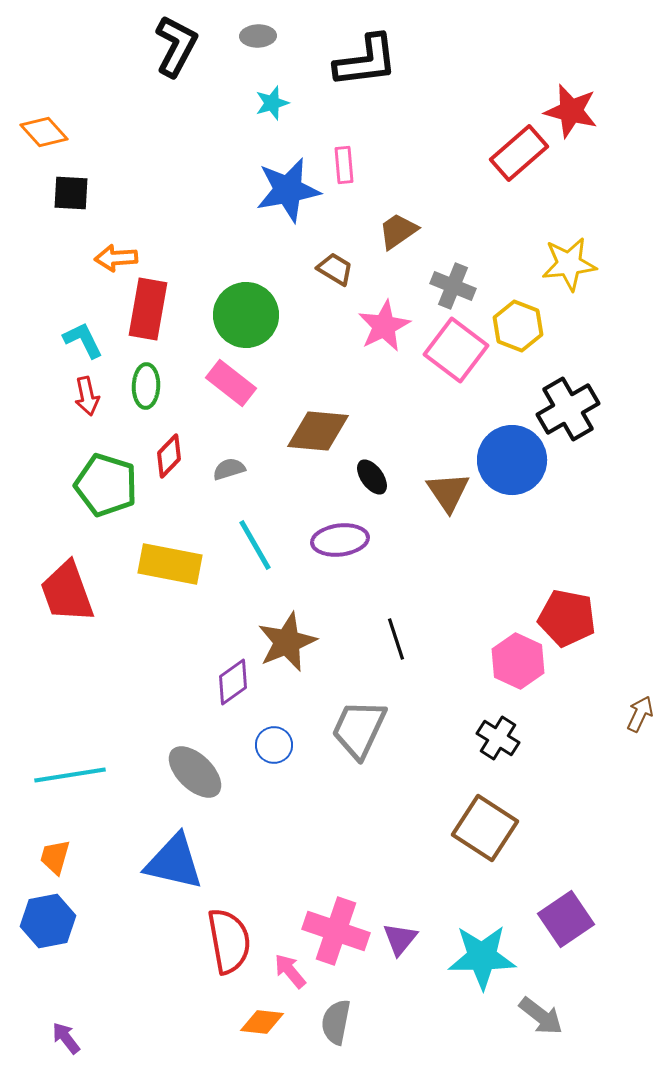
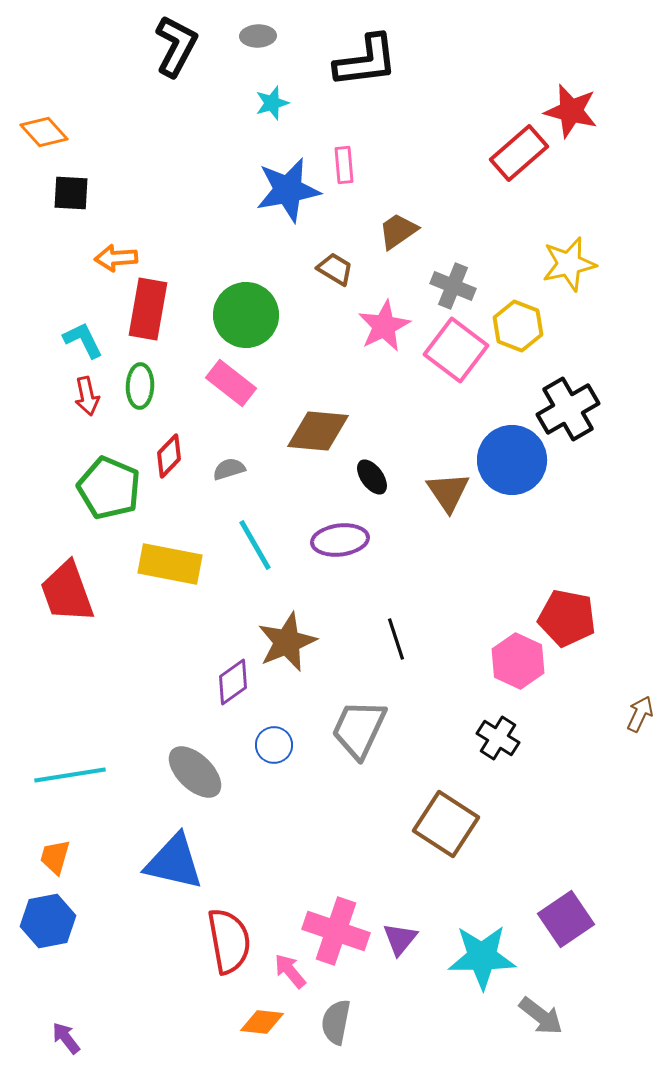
yellow star at (569, 264): rotated 6 degrees counterclockwise
green ellipse at (146, 386): moved 6 px left
green pentagon at (106, 485): moved 3 px right, 3 px down; rotated 6 degrees clockwise
brown square at (485, 828): moved 39 px left, 4 px up
